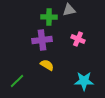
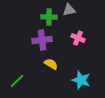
pink cross: moved 1 px up
yellow semicircle: moved 4 px right, 1 px up
cyan star: moved 3 px left, 1 px up; rotated 18 degrees clockwise
